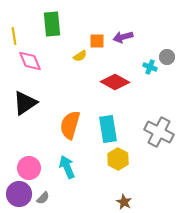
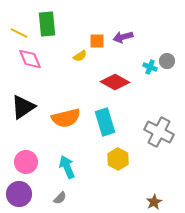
green rectangle: moved 5 px left
yellow line: moved 5 px right, 3 px up; rotated 54 degrees counterclockwise
gray circle: moved 4 px down
pink diamond: moved 2 px up
black triangle: moved 2 px left, 4 px down
orange semicircle: moved 4 px left, 7 px up; rotated 120 degrees counterclockwise
cyan rectangle: moved 3 px left, 7 px up; rotated 8 degrees counterclockwise
pink circle: moved 3 px left, 6 px up
gray semicircle: moved 17 px right
brown star: moved 30 px right; rotated 14 degrees clockwise
